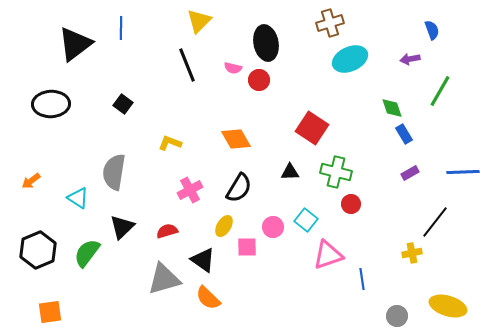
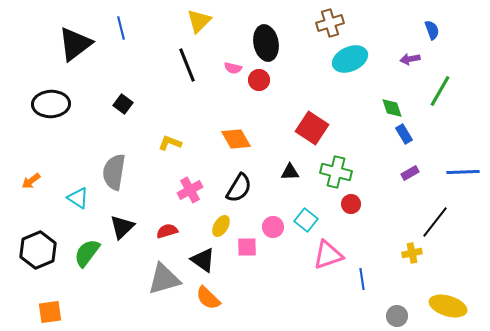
blue line at (121, 28): rotated 15 degrees counterclockwise
yellow ellipse at (224, 226): moved 3 px left
